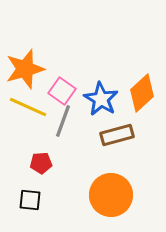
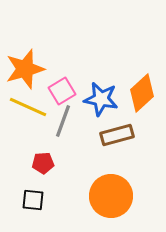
pink square: rotated 24 degrees clockwise
blue star: rotated 20 degrees counterclockwise
red pentagon: moved 2 px right
orange circle: moved 1 px down
black square: moved 3 px right
